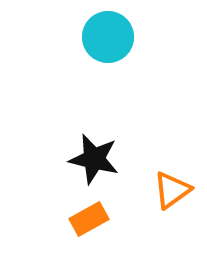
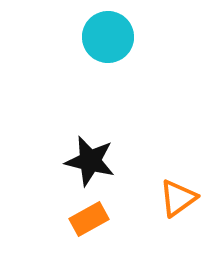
black star: moved 4 px left, 2 px down
orange triangle: moved 6 px right, 8 px down
